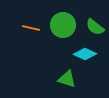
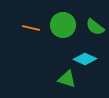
cyan diamond: moved 5 px down
